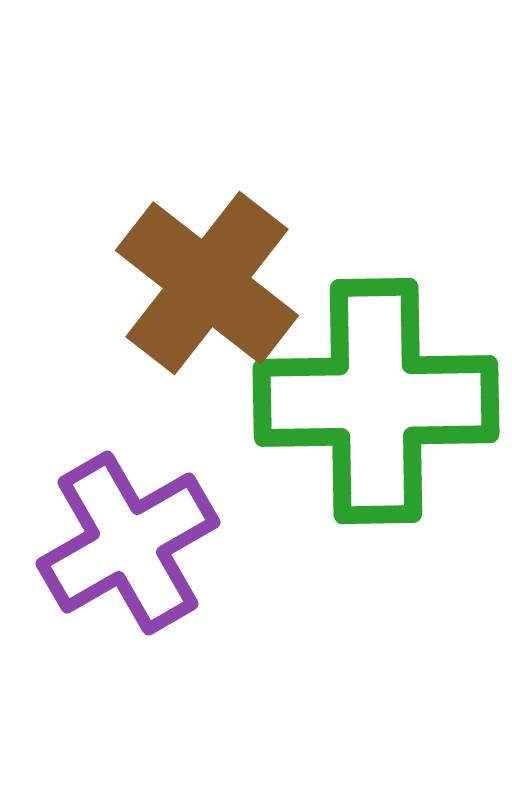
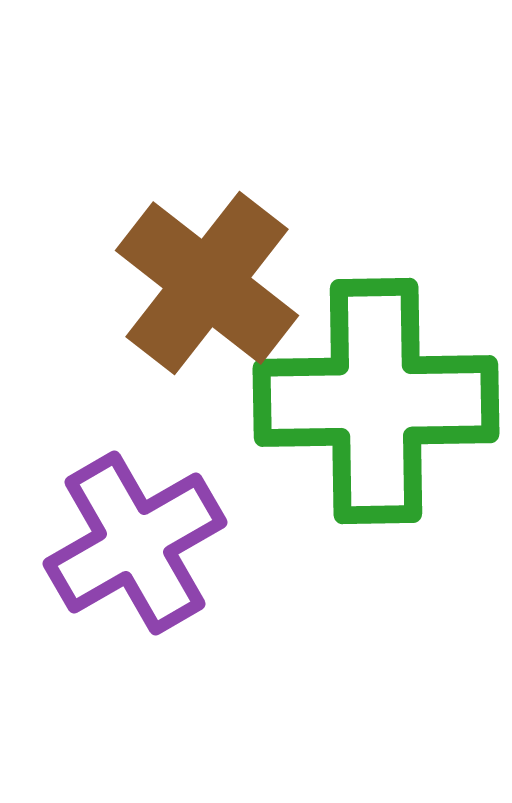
purple cross: moved 7 px right
